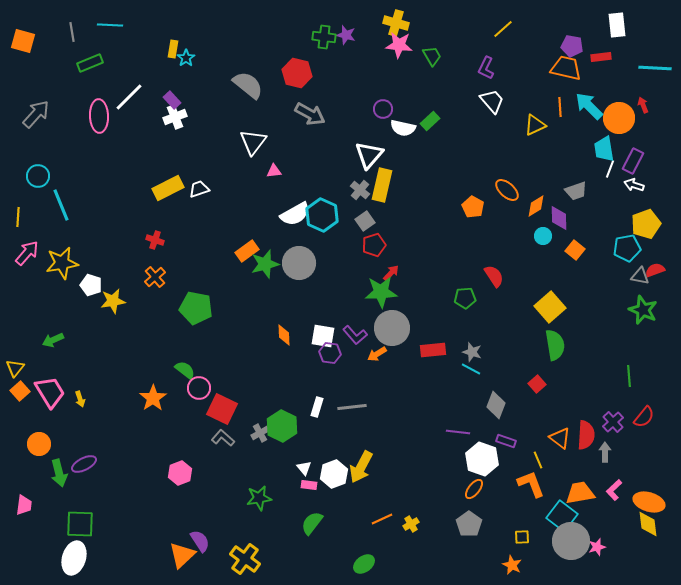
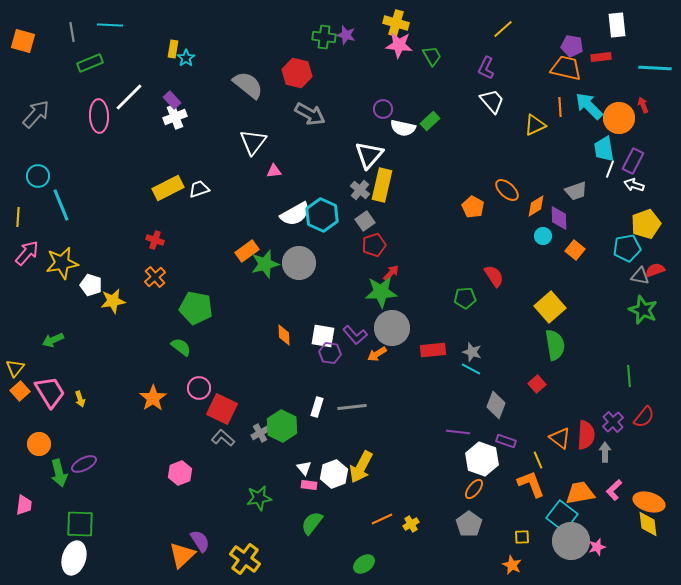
green semicircle at (185, 370): moved 4 px left, 23 px up
